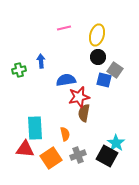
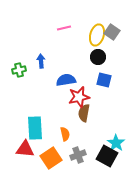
gray square: moved 3 px left, 38 px up
